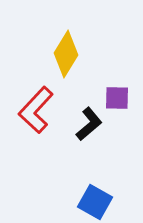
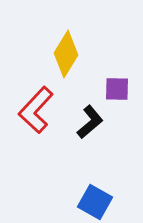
purple square: moved 9 px up
black L-shape: moved 1 px right, 2 px up
